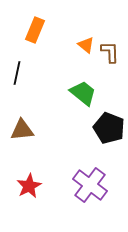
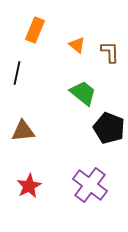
orange triangle: moved 9 px left
brown triangle: moved 1 px right, 1 px down
